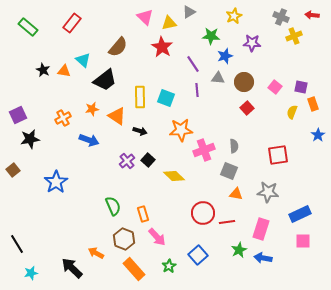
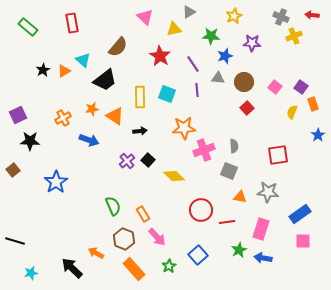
red rectangle at (72, 23): rotated 48 degrees counterclockwise
yellow triangle at (169, 23): moved 5 px right, 6 px down
red star at (162, 47): moved 2 px left, 9 px down
black star at (43, 70): rotated 16 degrees clockwise
orange triangle at (64, 71): rotated 40 degrees counterclockwise
purple square at (301, 87): rotated 24 degrees clockwise
cyan square at (166, 98): moved 1 px right, 4 px up
orange triangle at (117, 116): moved 2 px left
orange star at (181, 130): moved 3 px right, 2 px up
black arrow at (140, 131): rotated 24 degrees counterclockwise
black star at (30, 139): moved 2 px down; rotated 12 degrees clockwise
orange triangle at (236, 194): moved 4 px right, 3 px down
red circle at (203, 213): moved 2 px left, 3 px up
orange rectangle at (143, 214): rotated 14 degrees counterclockwise
blue rectangle at (300, 214): rotated 10 degrees counterclockwise
black line at (17, 244): moved 2 px left, 3 px up; rotated 42 degrees counterclockwise
